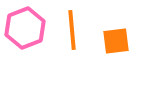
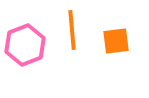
pink hexagon: moved 17 px down
